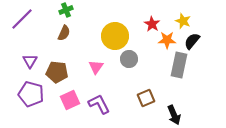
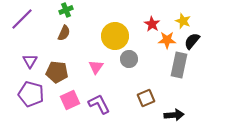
black arrow: rotated 72 degrees counterclockwise
